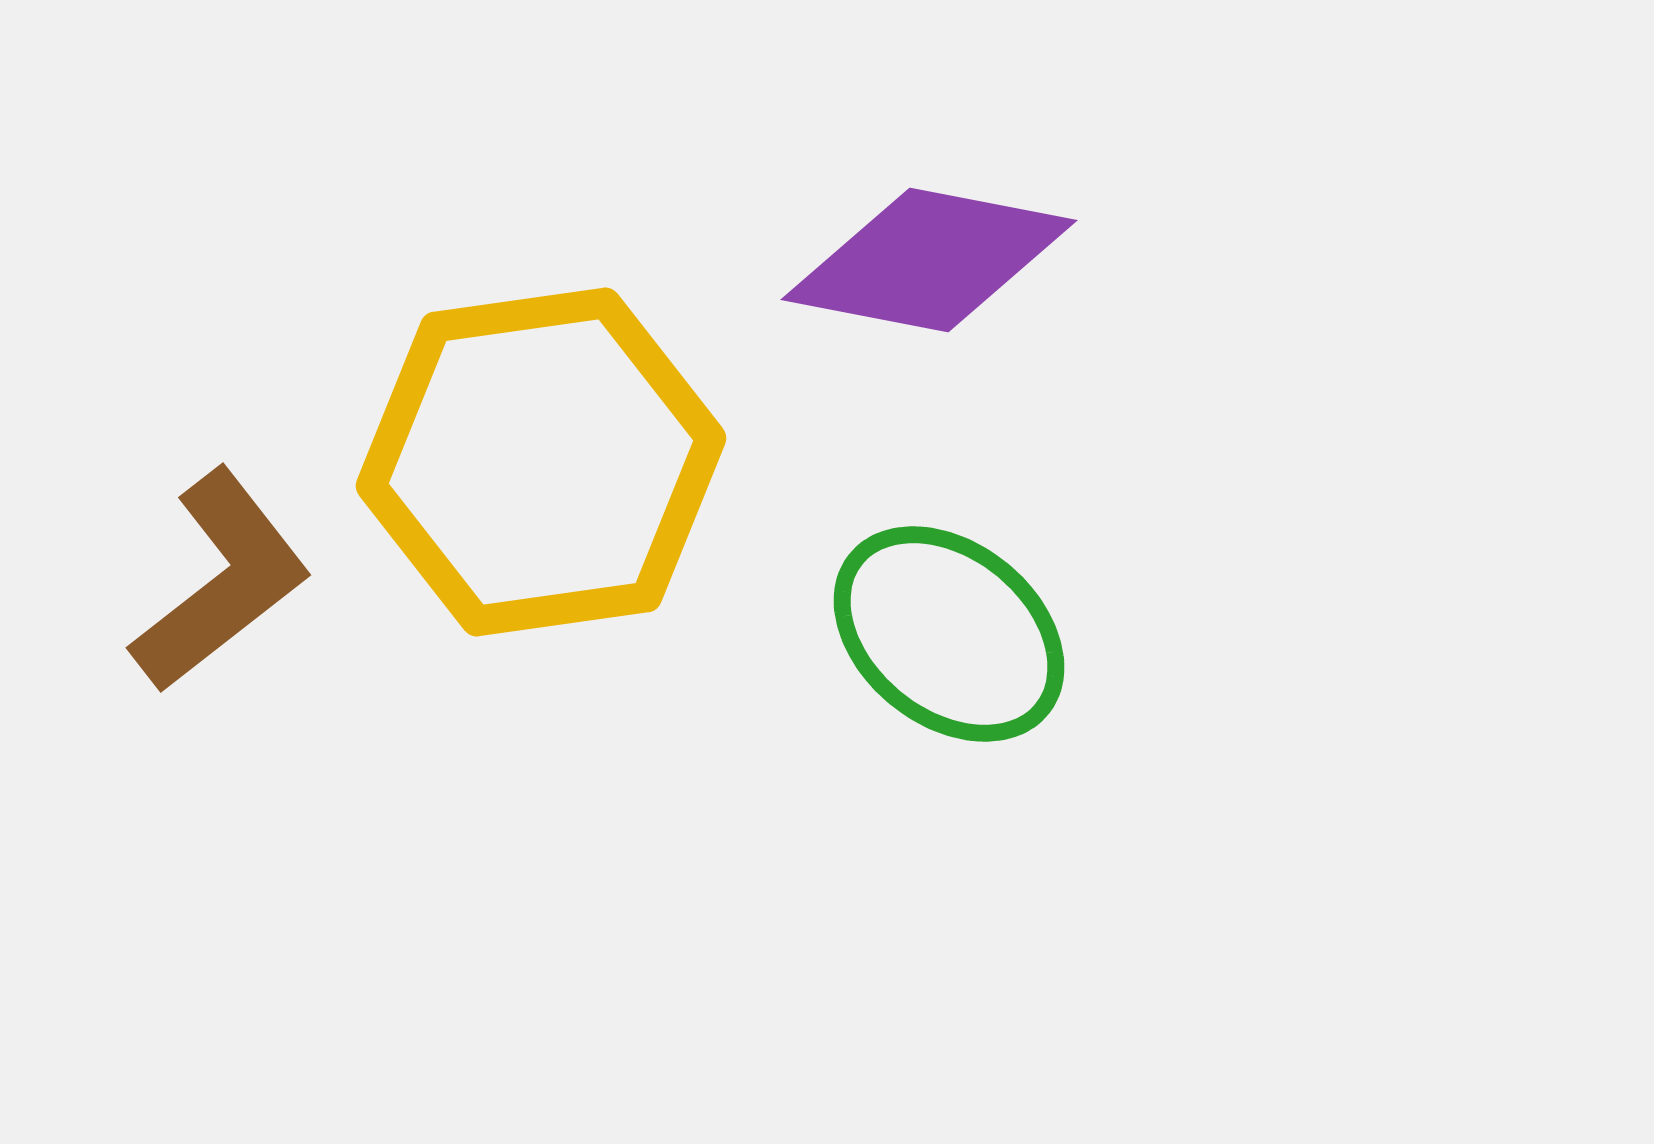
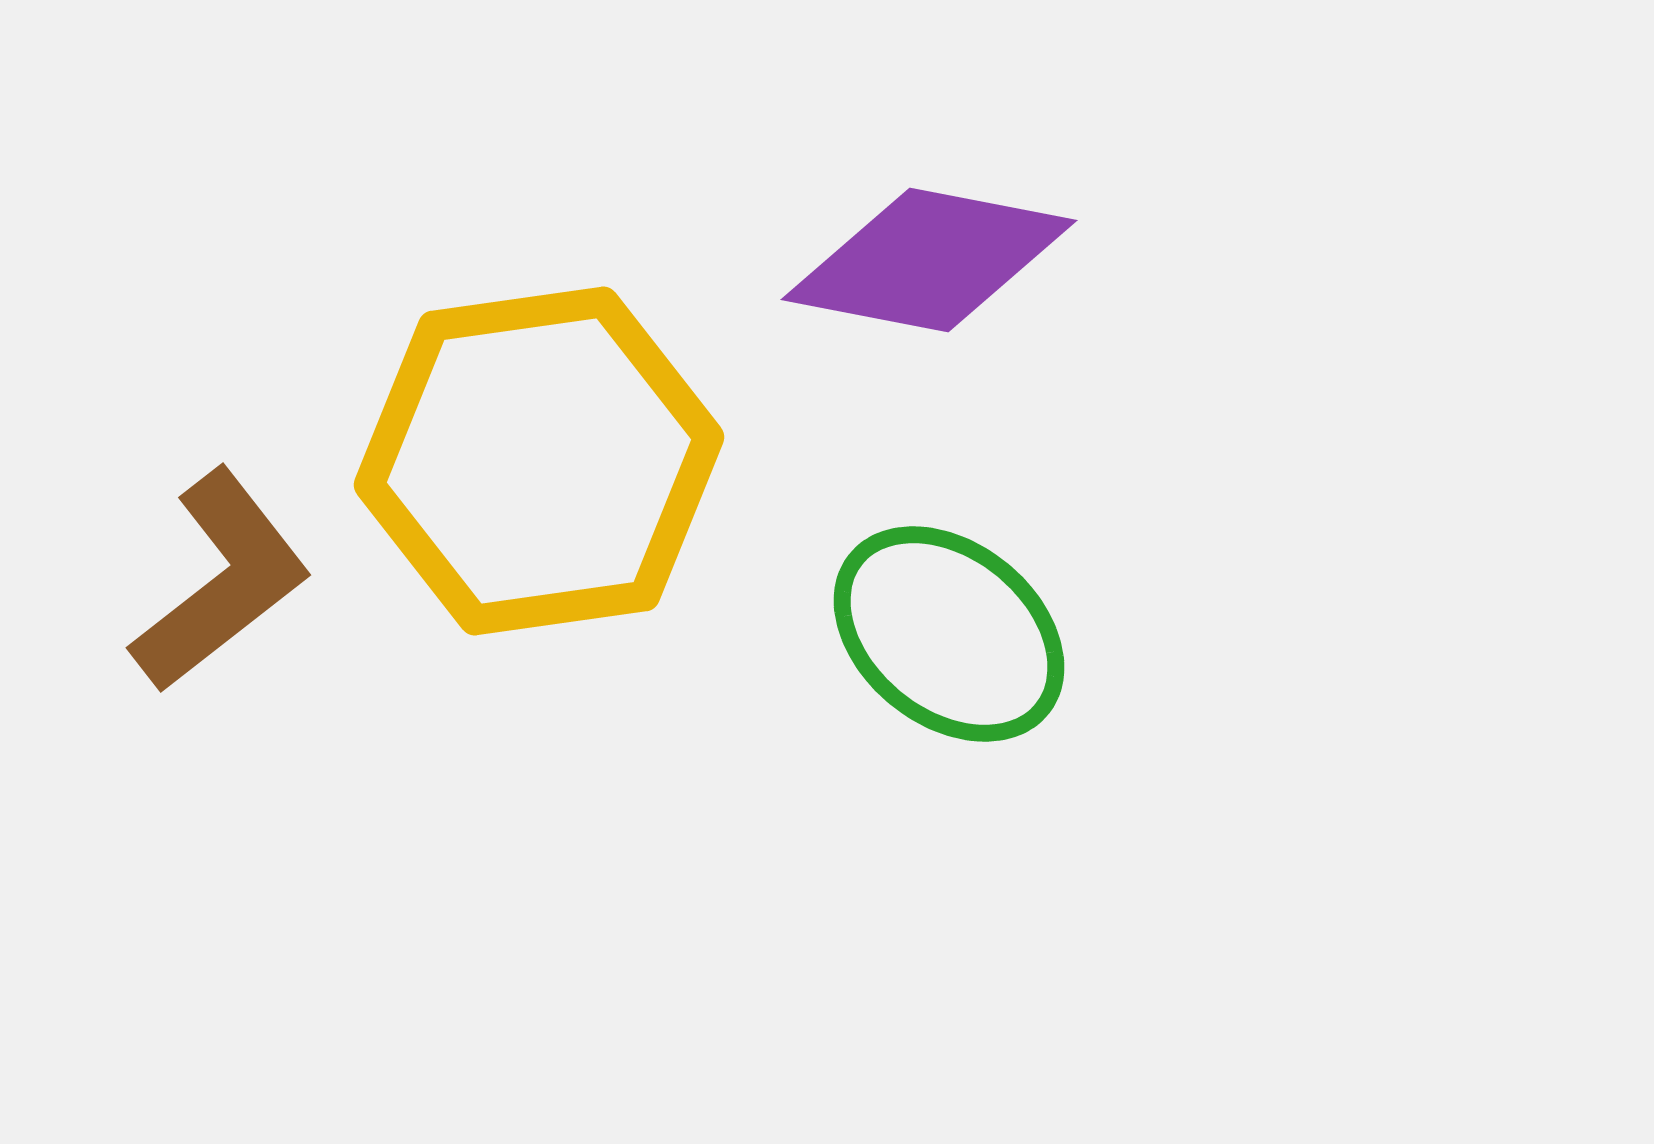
yellow hexagon: moved 2 px left, 1 px up
